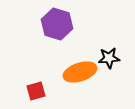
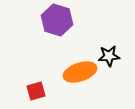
purple hexagon: moved 4 px up
black star: moved 2 px up
